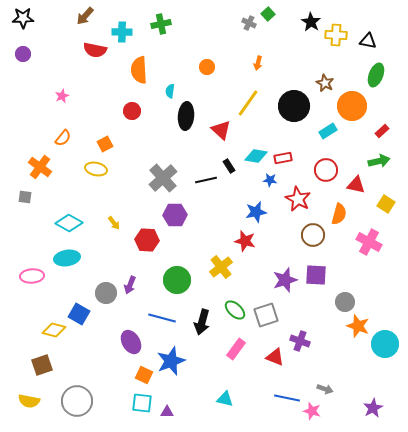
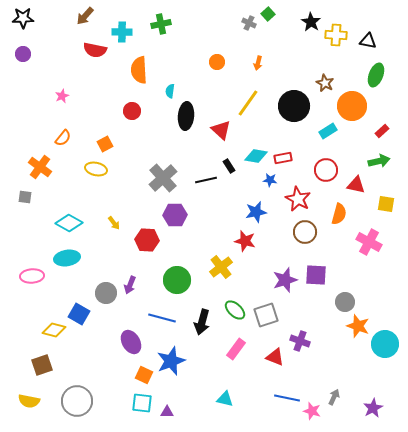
orange circle at (207, 67): moved 10 px right, 5 px up
yellow square at (386, 204): rotated 24 degrees counterclockwise
brown circle at (313, 235): moved 8 px left, 3 px up
gray arrow at (325, 389): moved 9 px right, 8 px down; rotated 84 degrees counterclockwise
